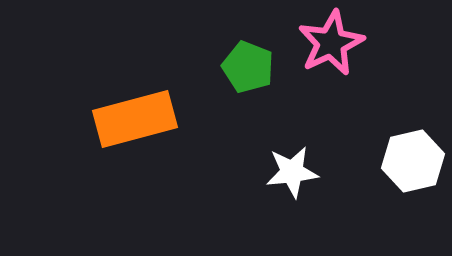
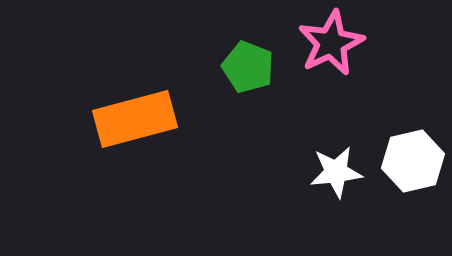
white star: moved 44 px right
